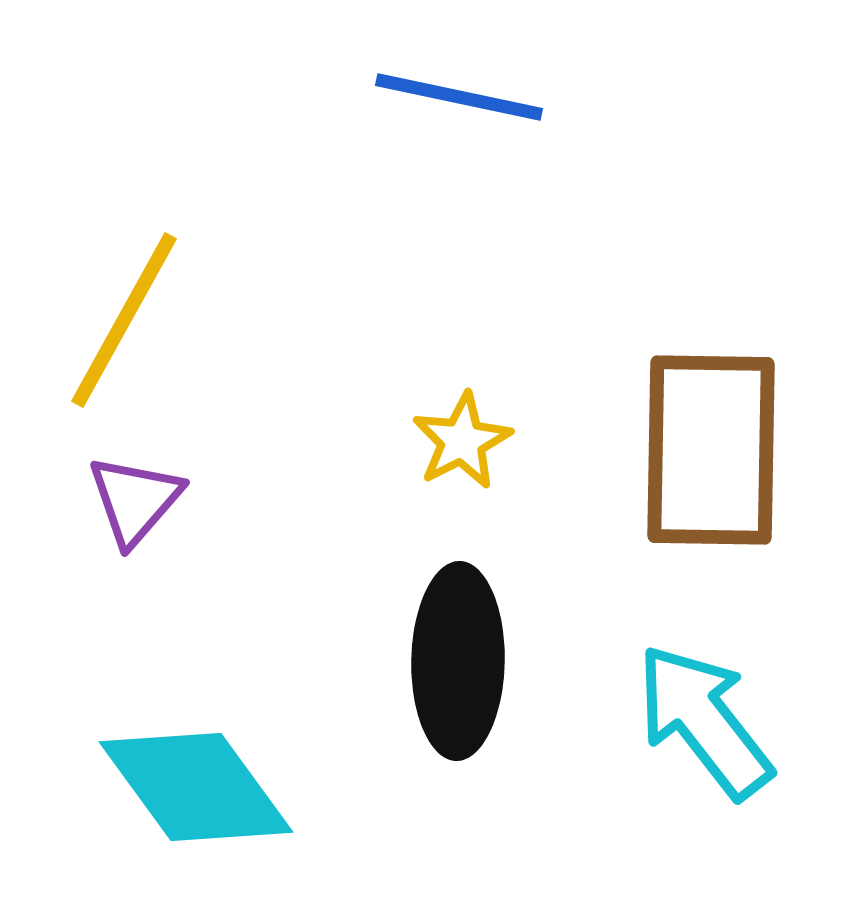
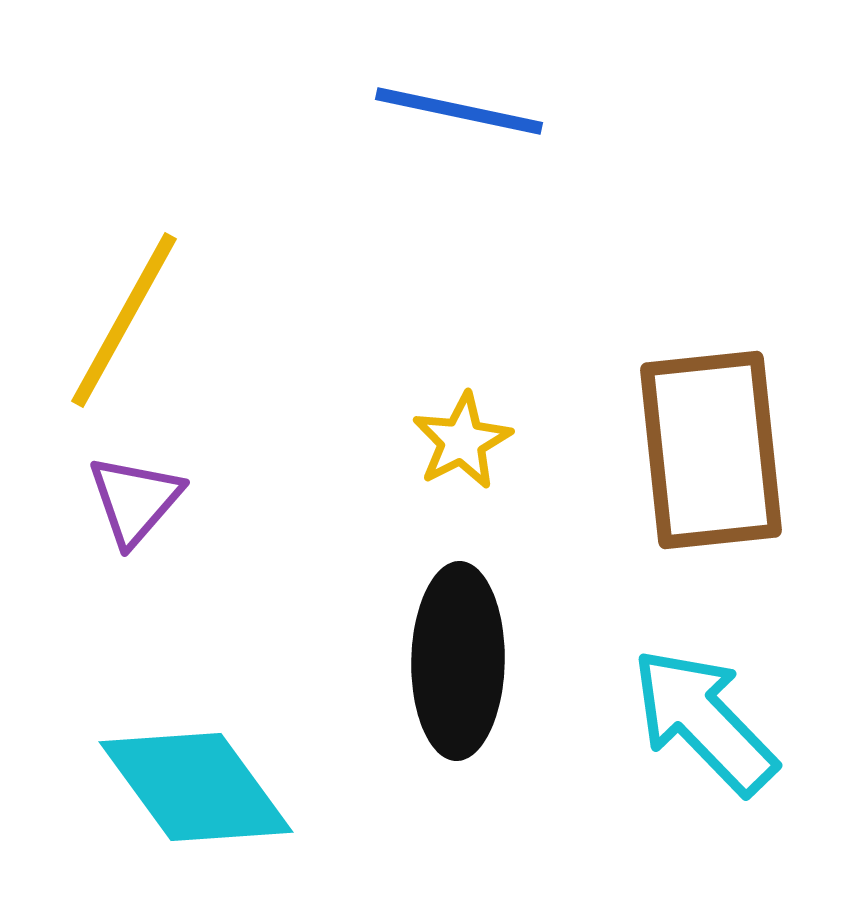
blue line: moved 14 px down
brown rectangle: rotated 7 degrees counterclockwise
cyan arrow: rotated 6 degrees counterclockwise
